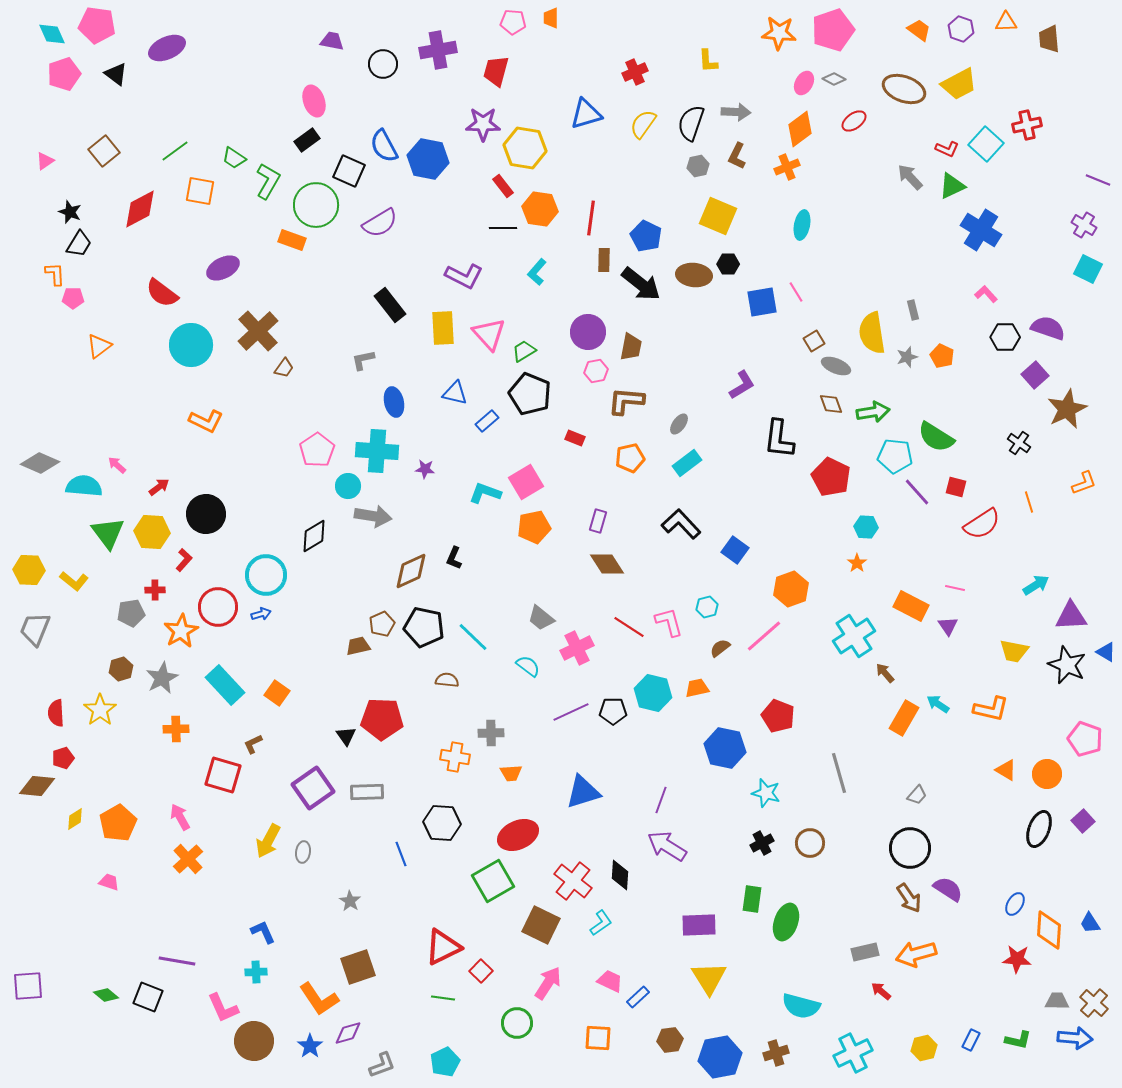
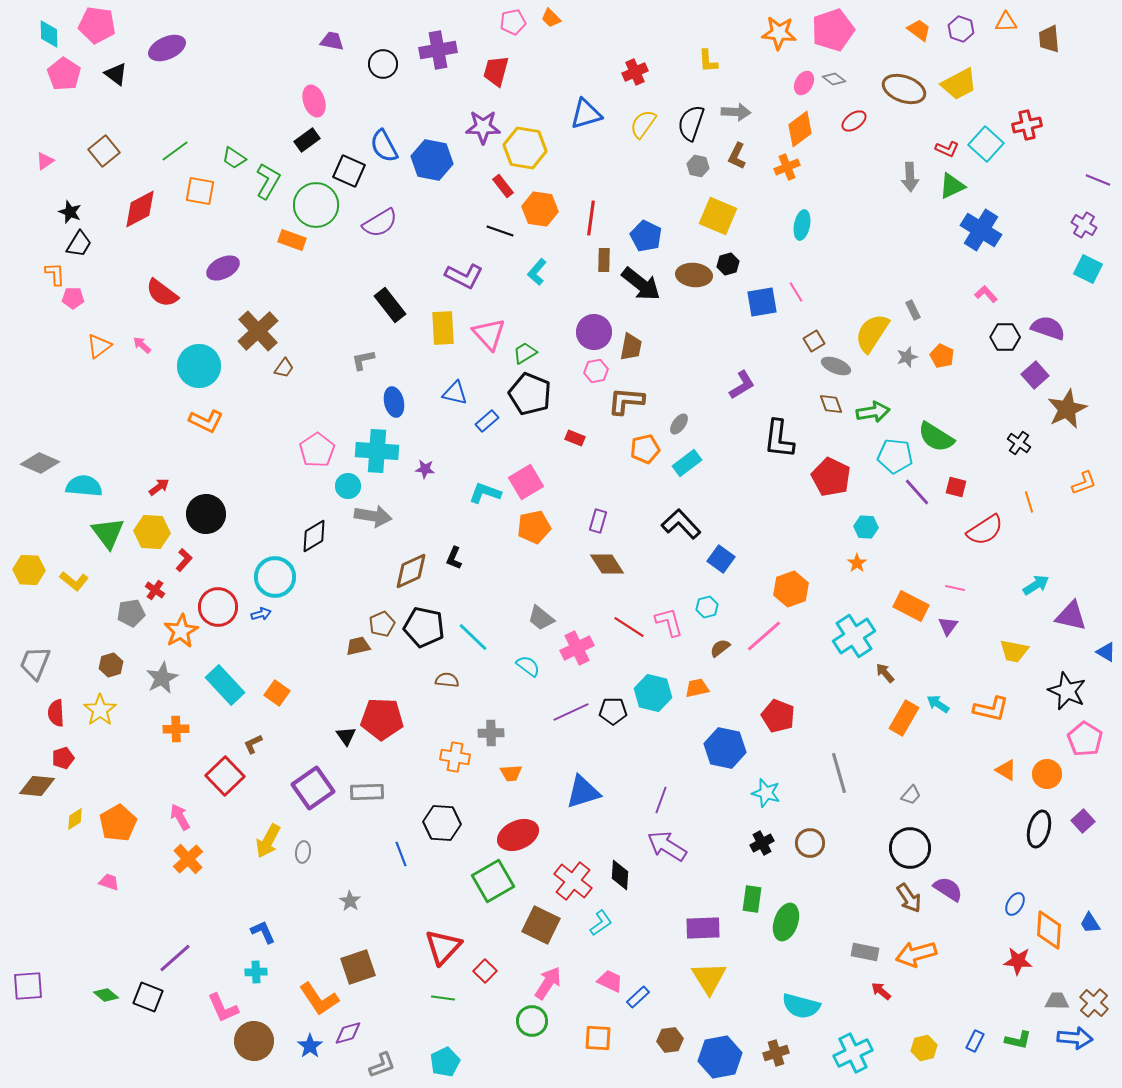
orange trapezoid at (551, 18): rotated 45 degrees counterclockwise
pink pentagon at (513, 22): rotated 15 degrees counterclockwise
cyan diamond at (52, 34): moved 3 px left; rotated 24 degrees clockwise
pink pentagon at (64, 74): rotated 20 degrees counterclockwise
gray diamond at (834, 79): rotated 10 degrees clockwise
purple star at (483, 124): moved 3 px down
blue hexagon at (428, 159): moved 4 px right, 1 px down
gray hexagon at (698, 166): rotated 25 degrees clockwise
gray arrow at (910, 177): rotated 140 degrees counterclockwise
black line at (503, 228): moved 3 px left, 3 px down; rotated 20 degrees clockwise
black hexagon at (728, 264): rotated 15 degrees counterclockwise
gray rectangle at (913, 310): rotated 12 degrees counterclockwise
purple circle at (588, 332): moved 6 px right
yellow semicircle at (872, 333): rotated 42 degrees clockwise
cyan circle at (191, 345): moved 8 px right, 21 px down
green trapezoid at (524, 351): moved 1 px right, 2 px down
orange pentagon at (630, 458): moved 15 px right, 9 px up
pink arrow at (117, 465): moved 25 px right, 120 px up
red semicircle at (982, 524): moved 3 px right, 6 px down
blue square at (735, 550): moved 14 px left, 9 px down
cyan circle at (266, 575): moved 9 px right, 2 px down
red cross at (155, 590): rotated 36 degrees clockwise
purple triangle at (1071, 616): rotated 16 degrees clockwise
purple triangle at (948, 626): rotated 10 degrees clockwise
gray trapezoid at (35, 629): moved 34 px down
black star at (1067, 665): moved 26 px down
brown hexagon at (121, 669): moved 10 px left, 4 px up
pink pentagon at (1085, 739): rotated 12 degrees clockwise
red square at (223, 775): moved 2 px right, 1 px down; rotated 30 degrees clockwise
gray trapezoid at (917, 795): moved 6 px left
black ellipse at (1039, 829): rotated 6 degrees counterclockwise
purple rectangle at (699, 925): moved 4 px right, 3 px down
red triangle at (443, 947): rotated 21 degrees counterclockwise
gray rectangle at (865, 952): rotated 24 degrees clockwise
red star at (1017, 959): moved 1 px right, 2 px down
purple line at (177, 961): moved 2 px left, 3 px up; rotated 51 degrees counterclockwise
red square at (481, 971): moved 4 px right
green circle at (517, 1023): moved 15 px right, 2 px up
blue rectangle at (971, 1040): moved 4 px right, 1 px down
